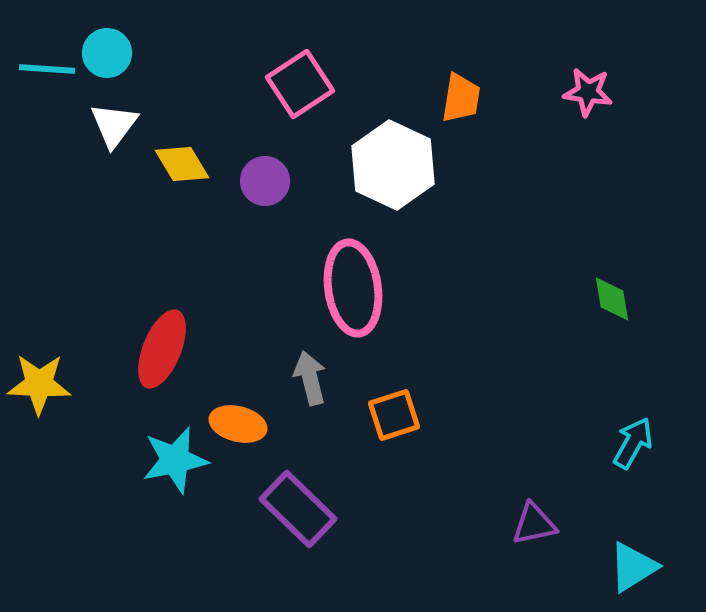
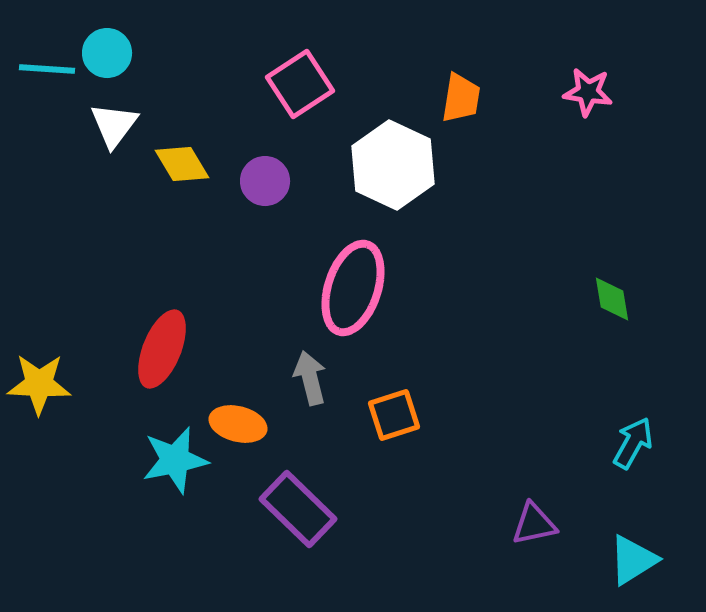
pink ellipse: rotated 26 degrees clockwise
cyan triangle: moved 7 px up
